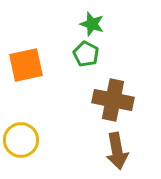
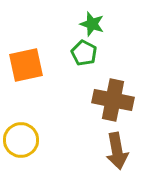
green pentagon: moved 2 px left, 1 px up
